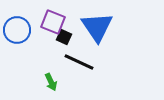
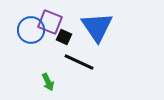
purple square: moved 3 px left
blue circle: moved 14 px right
green arrow: moved 3 px left
